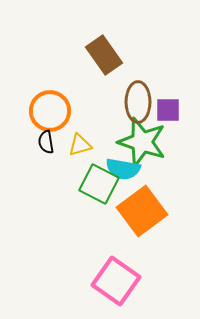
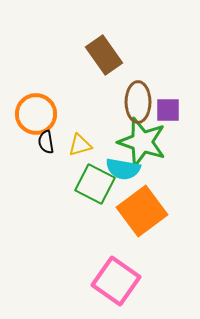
orange circle: moved 14 px left, 3 px down
green square: moved 4 px left
